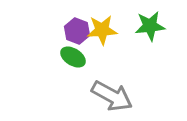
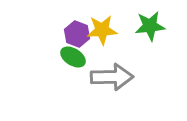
purple hexagon: moved 3 px down
gray arrow: moved 19 px up; rotated 30 degrees counterclockwise
